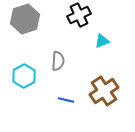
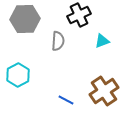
gray hexagon: rotated 16 degrees clockwise
gray semicircle: moved 20 px up
cyan hexagon: moved 6 px left, 1 px up
blue line: rotated 14 degrees clockwise
